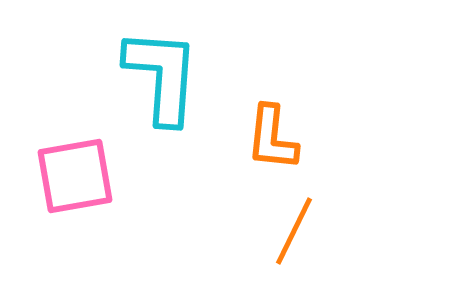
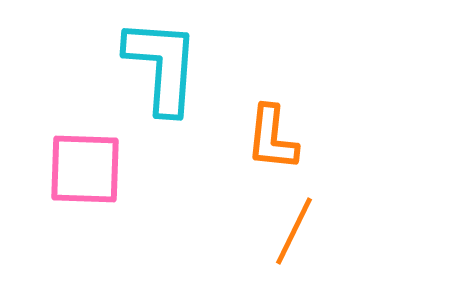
cyan L-shape: moved 10 px up
pink square: moved 10 px right, 7 px up; rotated 12 degrees clockwise
